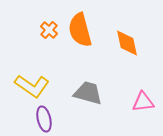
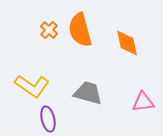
purple ellipse: moved 4 px right
